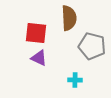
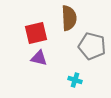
red square: rotated 20 degrees counterclockwise
purple triangle: rotated 12 degrees counterclockwise
cyan cross: rotated 16 degrees clockwise
